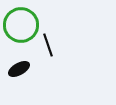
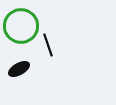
green circle: moved 1 px down
